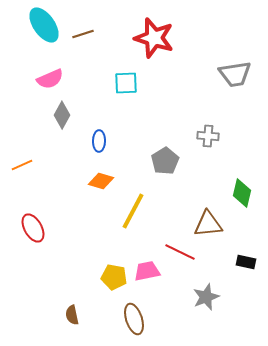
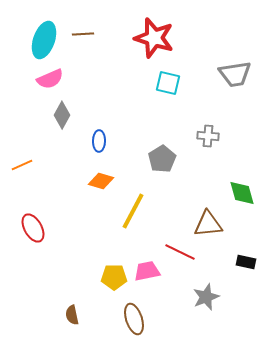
cyan ellipse: moved 15 px down; rotated 54 degrees clockwise
brown line: rotated 15 degrees clockwise
cyan square: moved 42 px right; rotated 15 degrees clockwise
gray pentagon: moved 3 px left, 2 px up
green diamond: rotated 28 degrees counterclockwise
yellow pentagon: rotated 10 degrees counterclockwise
